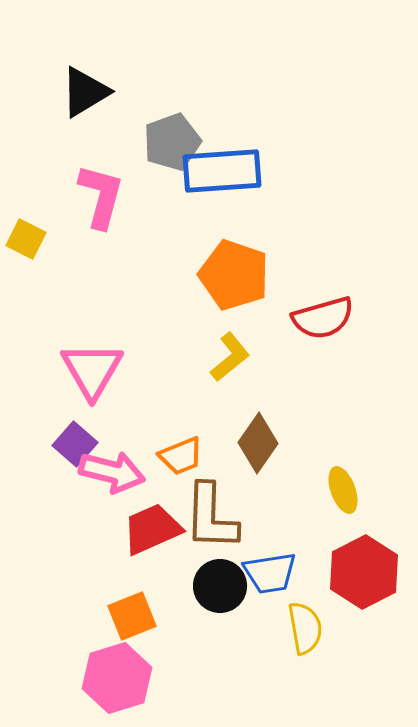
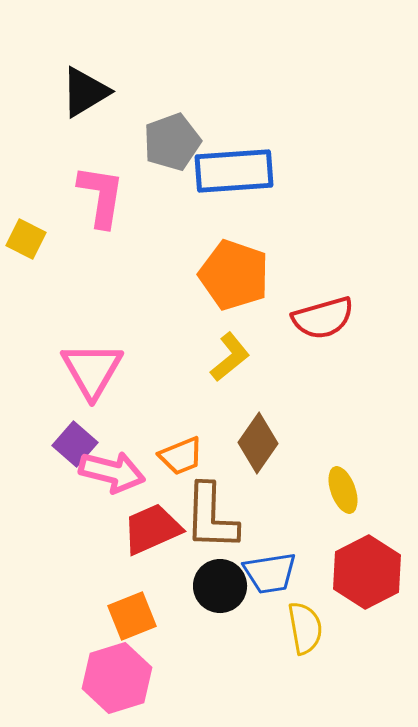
blue rectangle: moved 12 px right
pink L-shape: rotated 6 degrees counterclockwise
red hexagon: moved 3 px right
